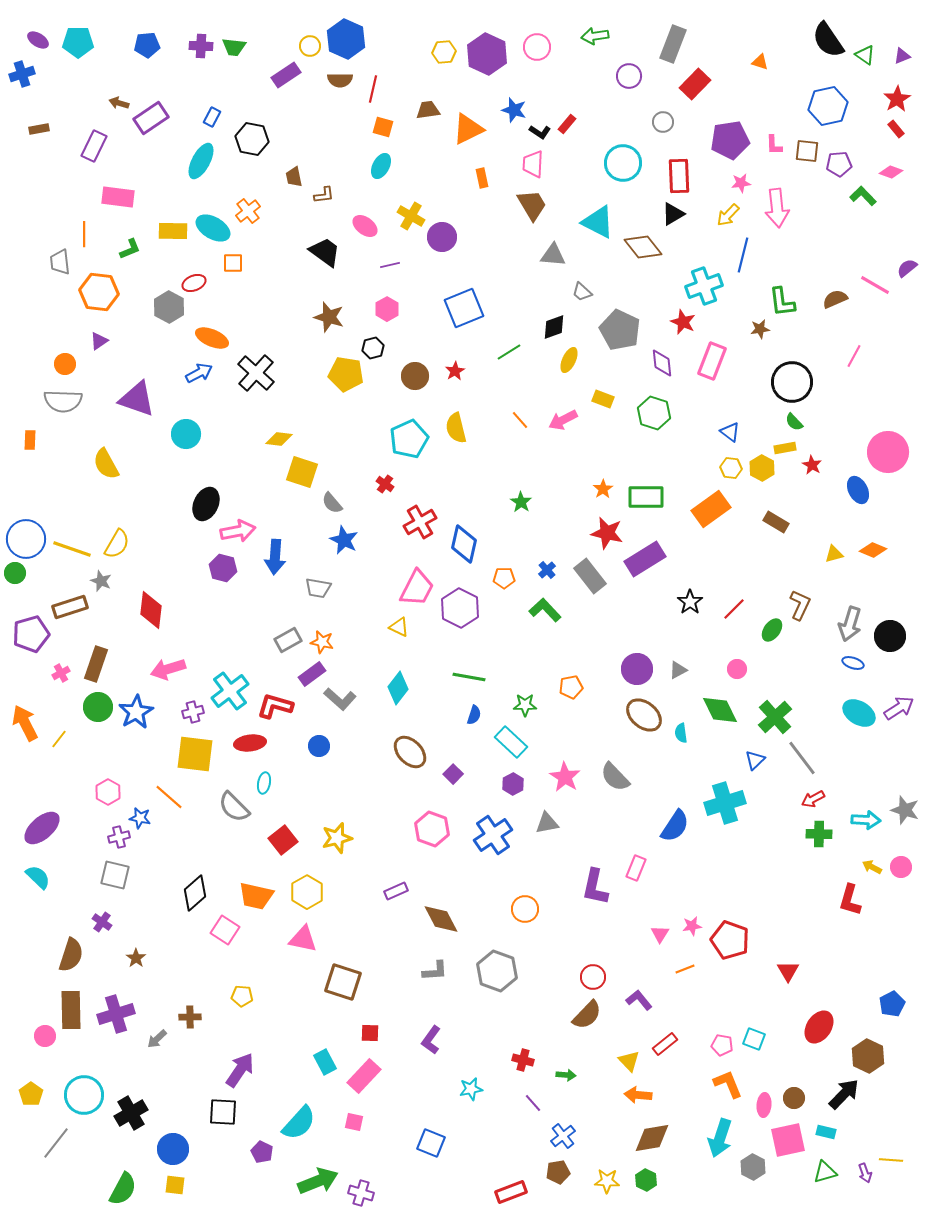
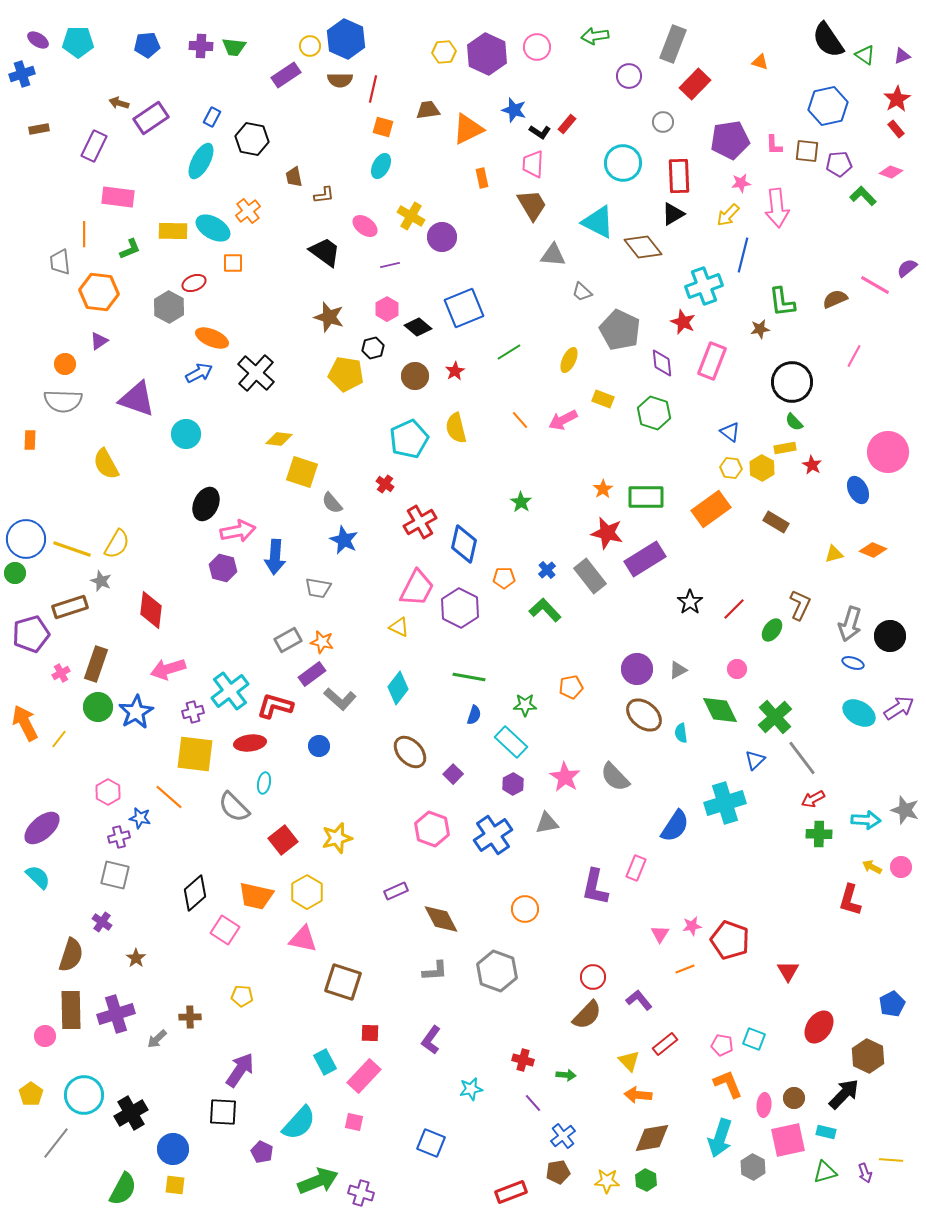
black diamond at (554, 327): moved 136 px left; rotated 60 degrees clockwise
